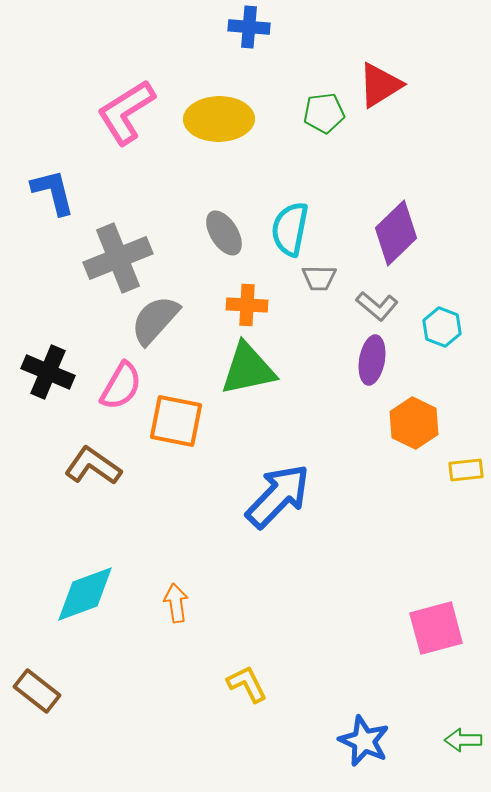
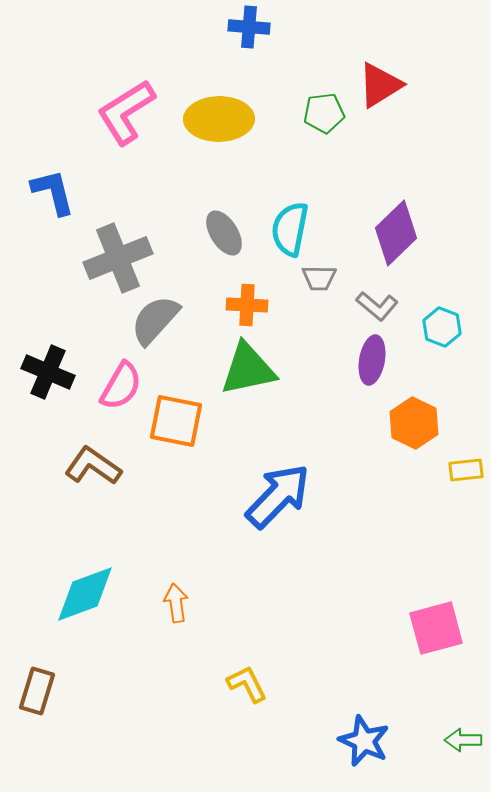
brown rectangle: rotated 69 degrees clockwise
